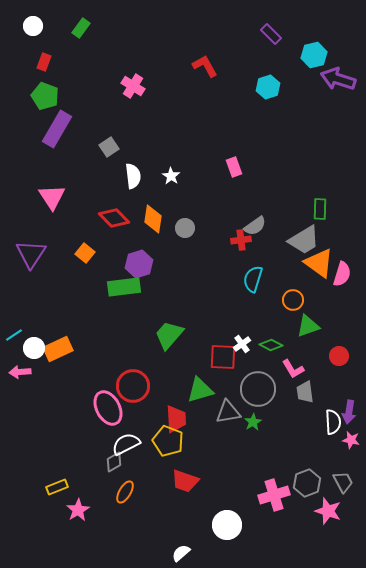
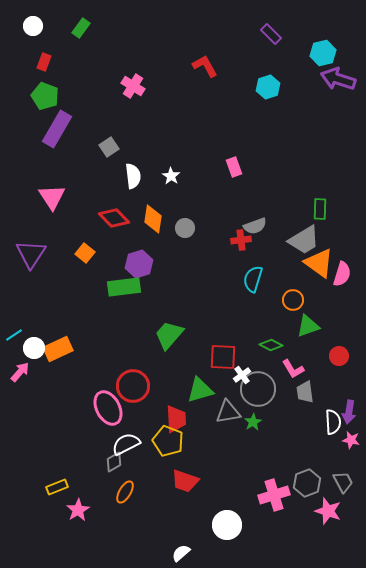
cyan hexagon at (314, 55): moved 9 px right, 2 px up
gray semicircle at (255, 226): rotated 15 degrees clockwise
white cross at (242, 344): moved 31 px down
pink arrow at (20, 372): rotated 135 degrees clockwise
